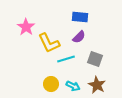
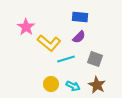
yellow L-shape: rotated 25 degrees counterclockwise
